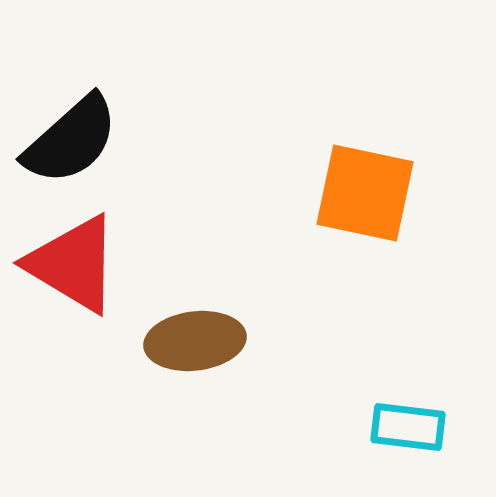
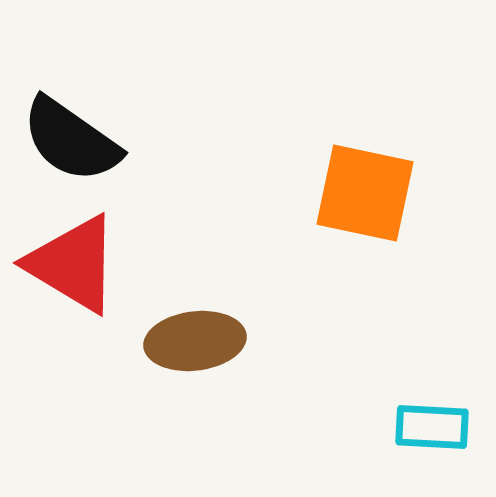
black semicircle: rotated 77 degrees clockwise
cyan rectangle: moved 24 px right; rotated 4 degrees counterclockwise
